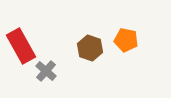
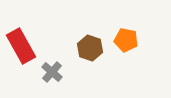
gray cross: moved 6 px right, 1 px down
